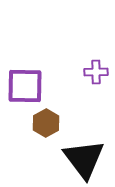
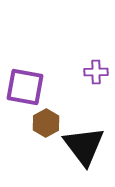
purple square: moved 1 px down; rotated 9 degrees clockwise
black triangle: moved 13 px up
